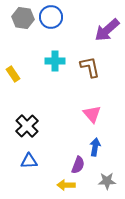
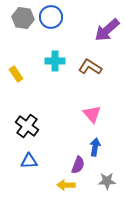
brown L-shape: rotated 45 degrees counterclockwise
yellow rectangle: moved 3 px right
black cross: rotated 10 degrees counterclockwise
